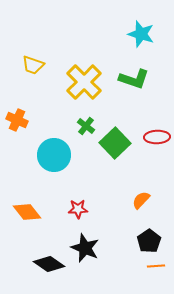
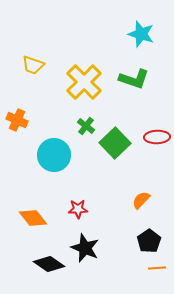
orange diamond: moved 6 px right, 6 px down
orange line: moved 1 px right, 2 px down
